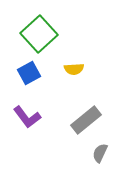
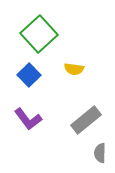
yellow semicircle: rotated 12 degrees clockwise
blue square: moved 2 px down; rotated 15 degrees counterclockwise
purple L-shape: moved 1 px right, 2 px down
gray semicircle: rotated 24 degrees counterclockwise
